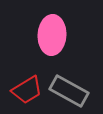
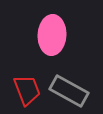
red trapezoid: rotated 80 degrees counterclockwise
